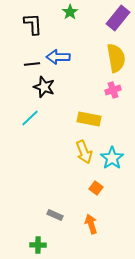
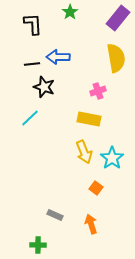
pink cross: moved 15 px left, 1 px down
